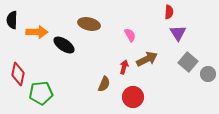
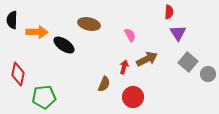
green pentagon: moved 3 px right, 4 px down
